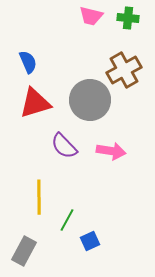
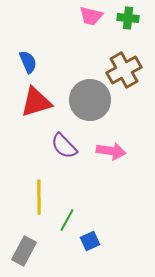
red triangle: moved 1 px right, 1 px up
